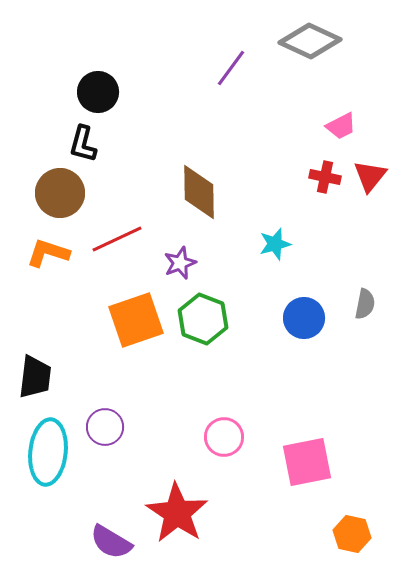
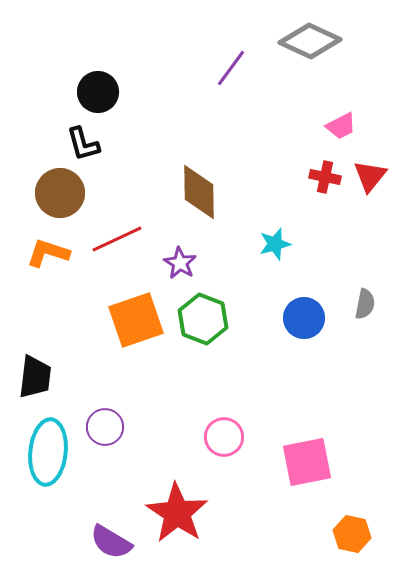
black L-shape: rotated 30 degrees counterclockwise
purple star: rotated 20 degrees counterclockwise
